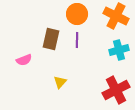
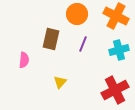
purple line: moved 6 px right, 4 px down; rotated 21 degrees clockwise
pink semicircle: rotated 63 degrees counterclockwise
red cross: moved 1 px left
